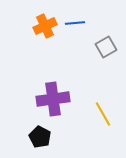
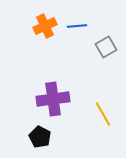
blue line: moved 2 px right, 3 px down
